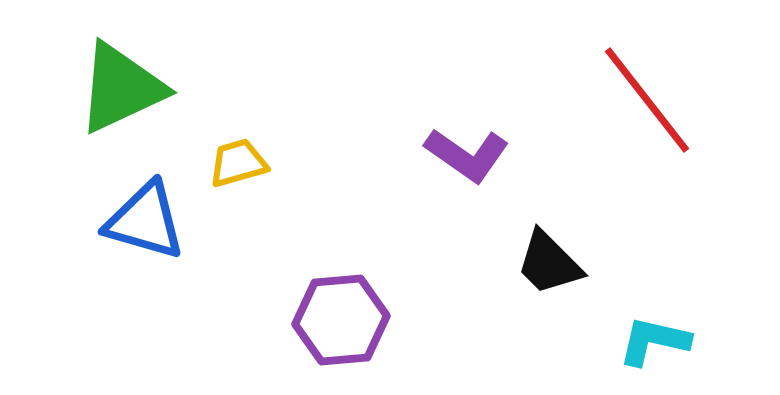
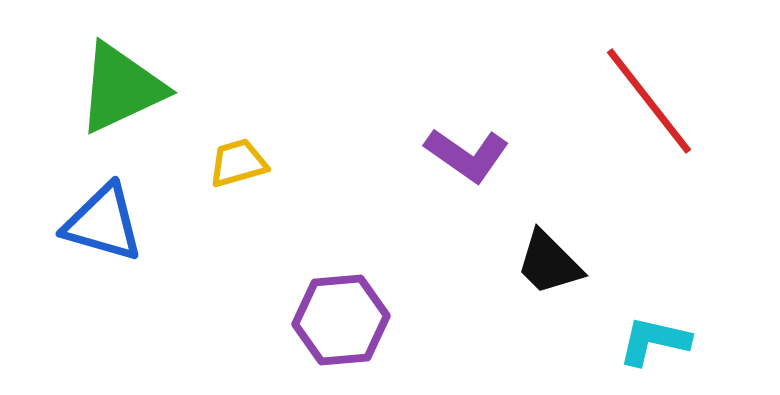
red line: moved 2 px right, 1 px down
blue triangle: moved 42 px left, 2 px down
